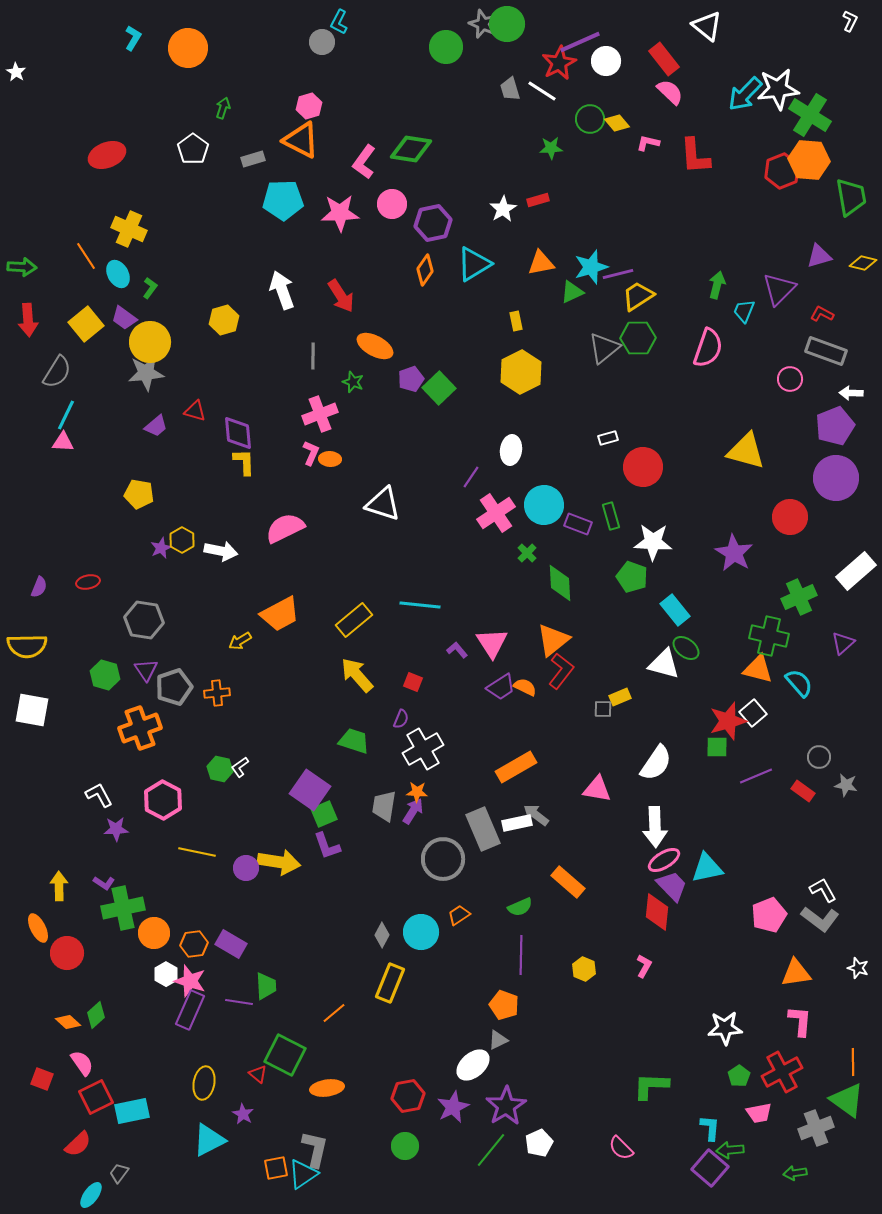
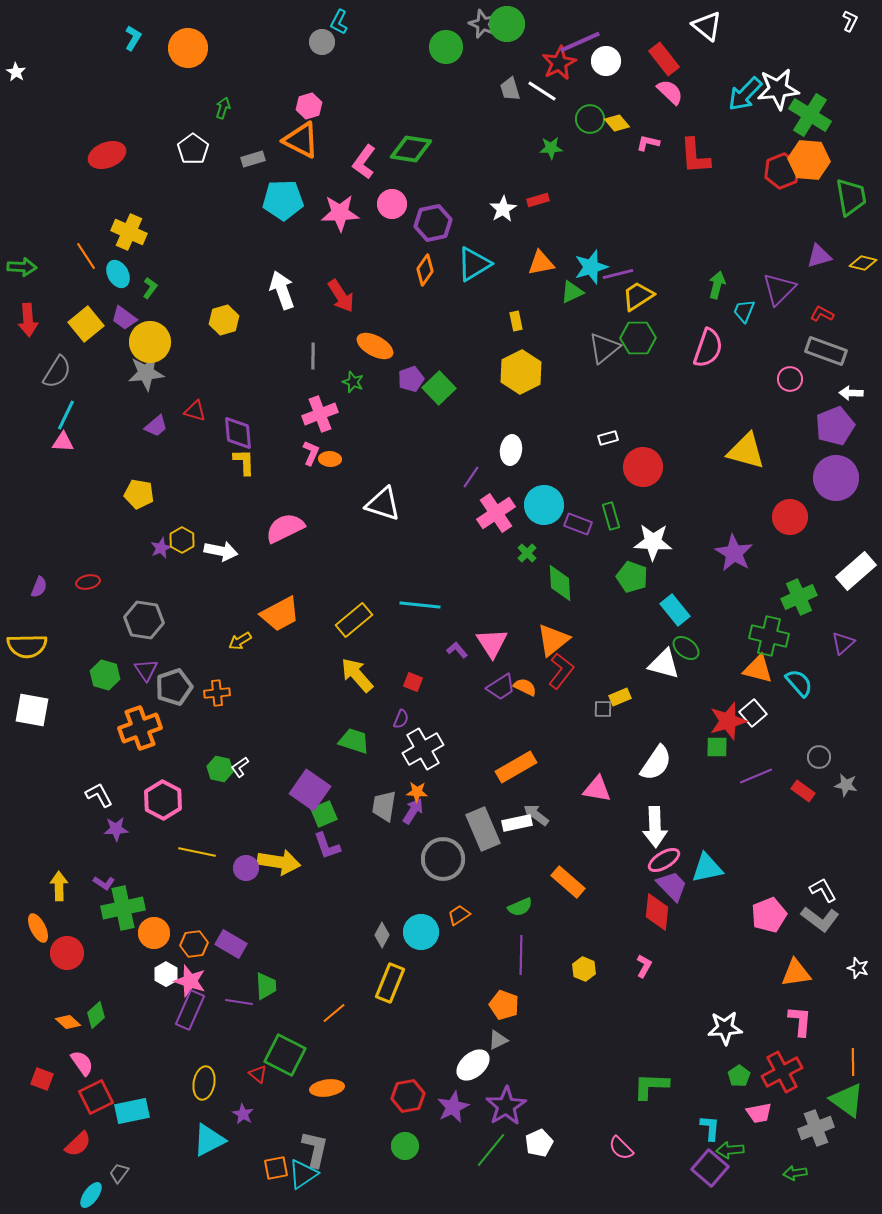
yellow cross at (129, 229): moved 3 px down
